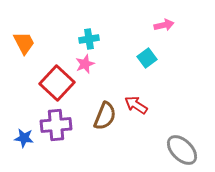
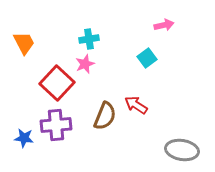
gray ellipse: rotated 36 degrees counterclockwise
